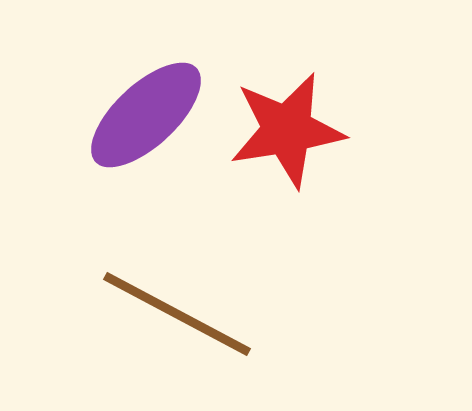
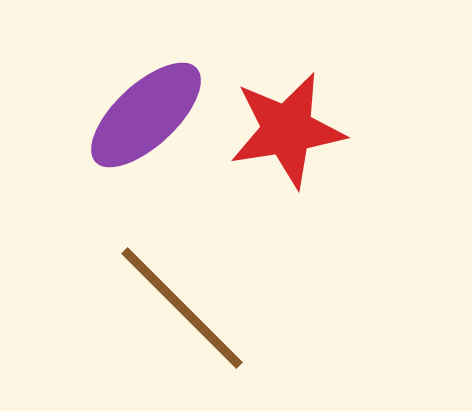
brown line: moved 5 px right, 6 px up; rotated 17 degrees clockwise
